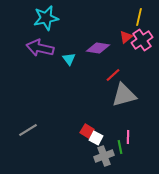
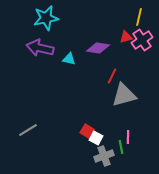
red triangle: rotated 24 degrees clockwise
cyan triangle: rotated 40 degrees counterclockwise
red line: moved 1 px left, 1 px down; rotated 21 degrees counterclockwise
green line: moved 1 px right
